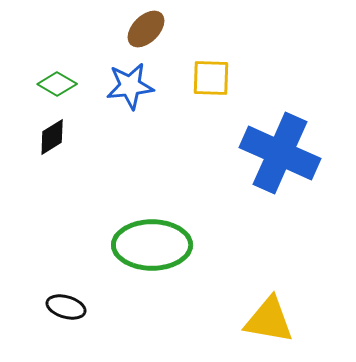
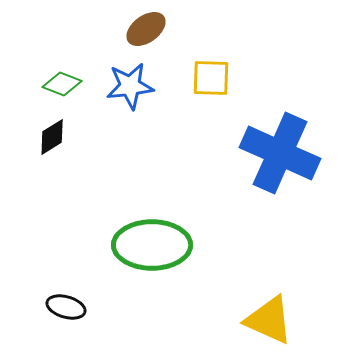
brown ellipse: rotated 9 degrees clockwise
green diamond: moved 5 px right; rotated 9 degrees counterclockwise
yellow triangle: rotated 14 degrees clockwise
